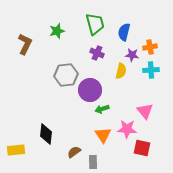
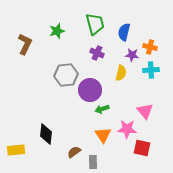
orange cross: rotated 24 degrees clockwise
yellow semicircle: moved 2 px down
